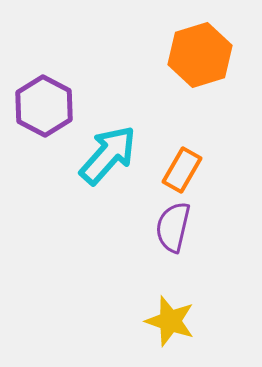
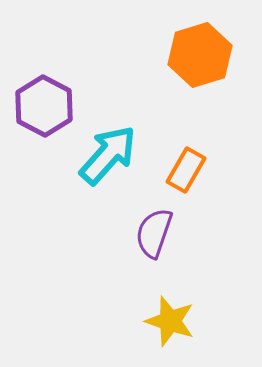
orange rectangle: moved 4 px right
purple semicircle: moved 19 px left, 6 px down; rotated 6 degrees clockwise
